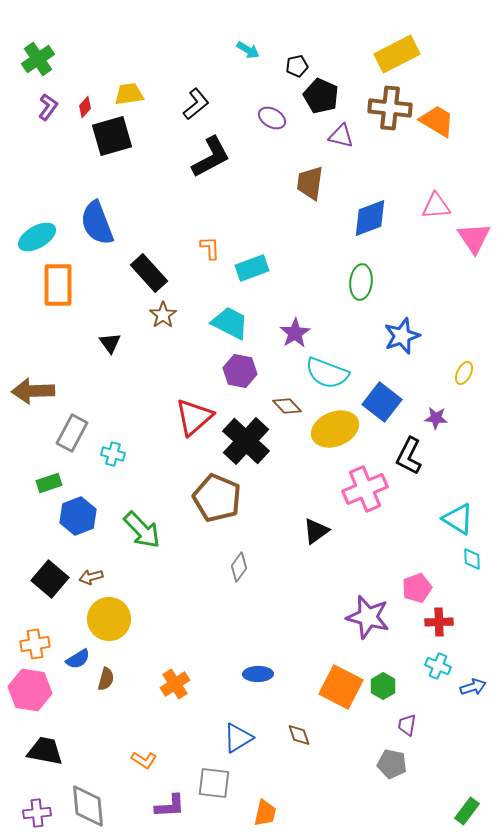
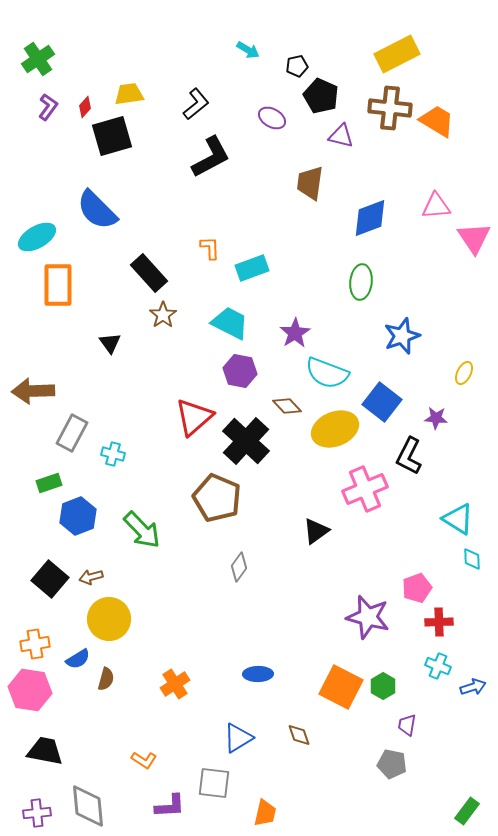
blue semicircle at (97, 223): moved 13 px up; rotated 24 degrees counterclockwise
